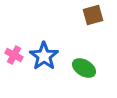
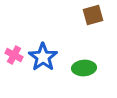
blue star: moved 1 px left, 1 px down
green ellipse: rotated 35 degrees counterclockwise
